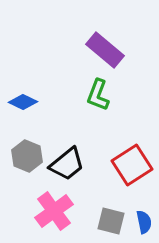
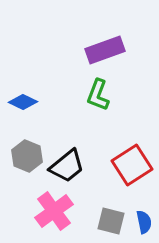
purple rectangle: rotated 60 degrees counterclockwise
black trapezoid: moved 2 px down
